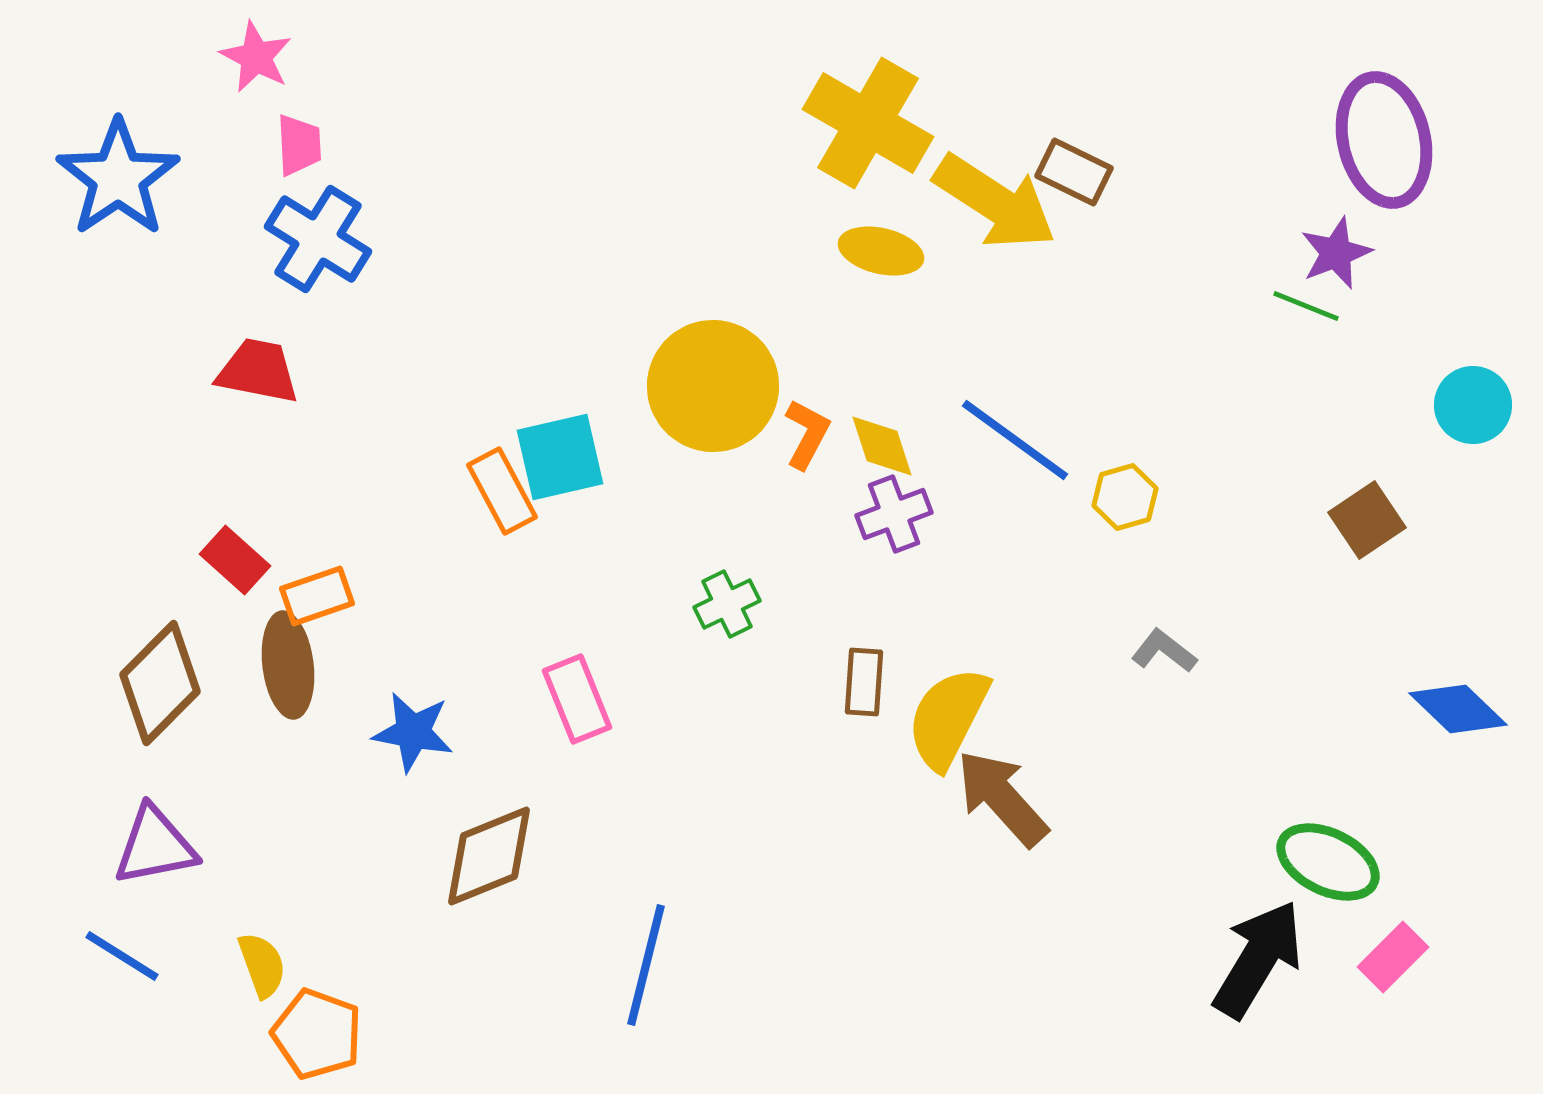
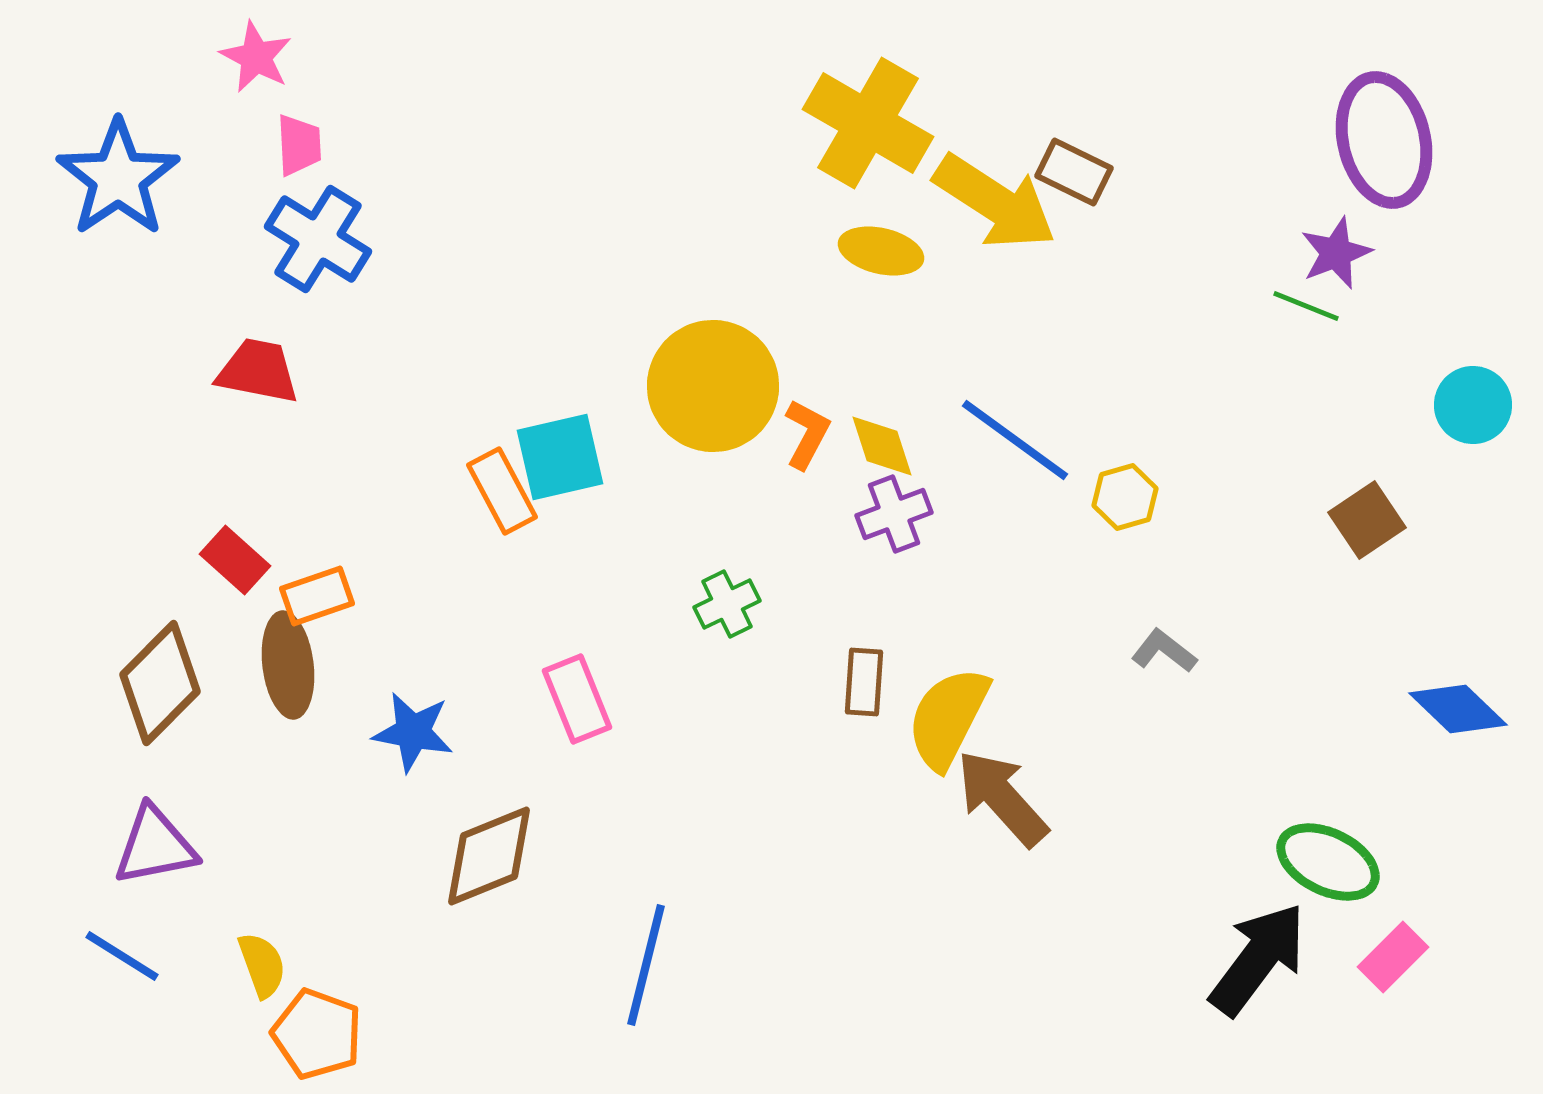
black arrow at (1258, 959): rotated 6 degrees clockwise
